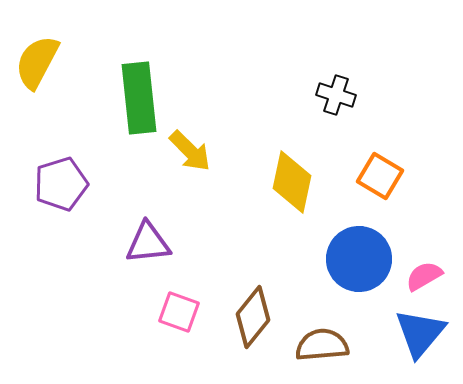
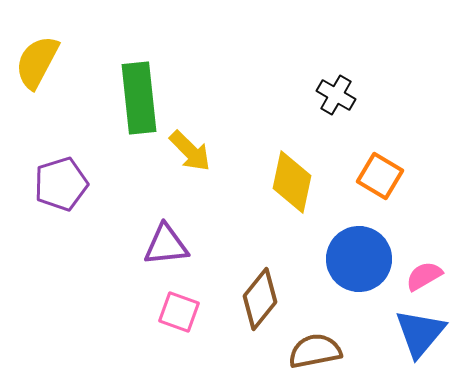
black cross: rotated 12 degrees clockwise
purple triangle: moved 18 px right, 2 px down
brown diamond: moved 7 px right, 18 px up
brown semicircle: moved 7 px left, 6 px down; rotated 6 degrees counterclockwise
